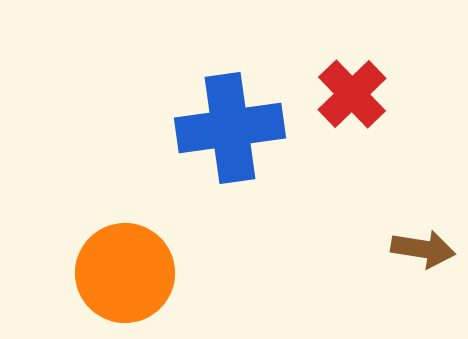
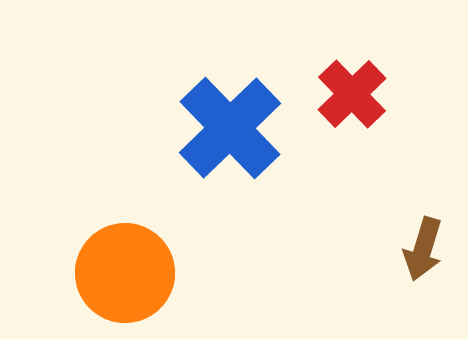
blue cross: rotated 36 degrees counterclockwise
brown arrow: rotated 98 degrees clockwise
